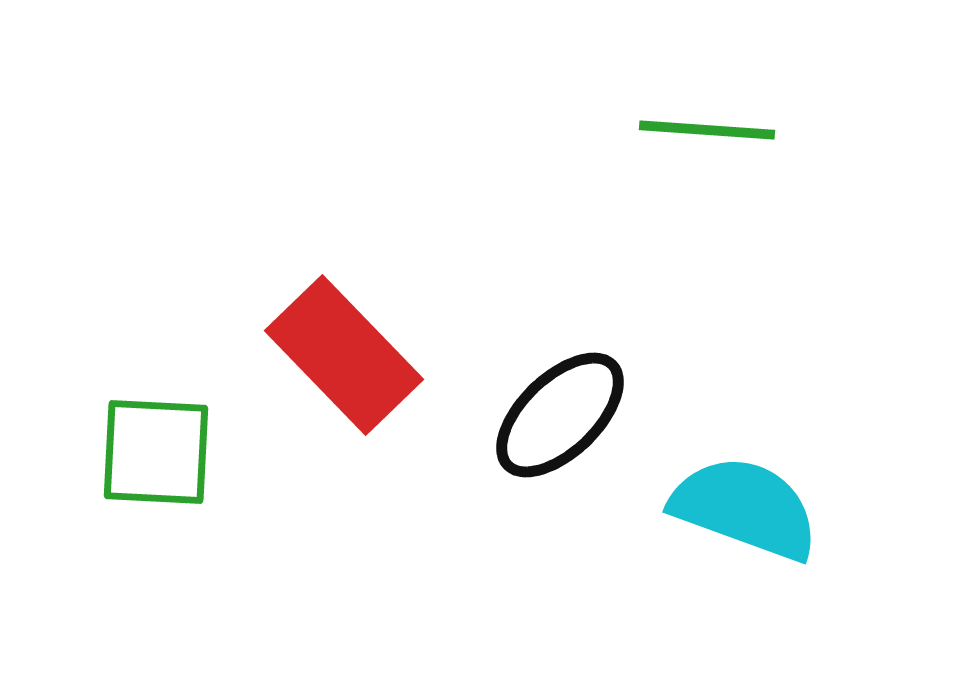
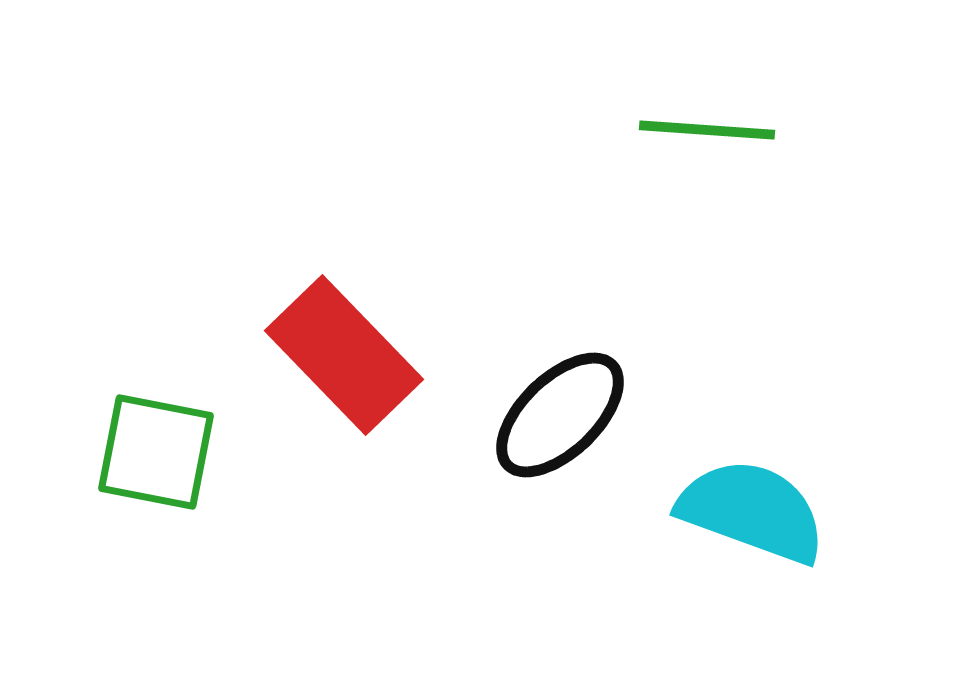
green square: rotated 8 degrees clockwise
cyan semicircle: moved 7 px right, 3 px down
